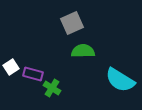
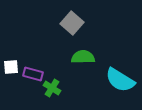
gray square: rotated 25 degrees counterclockwise
green semicircle: moved 6 px down
white square: rotated 28 degrees clockwise
